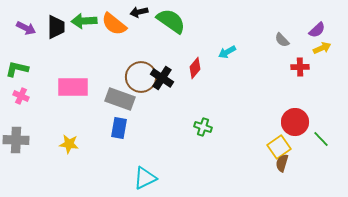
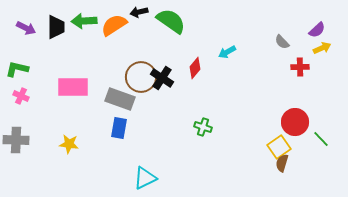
orange semicircle: moved 1 px down; rotated 108 degrees clockwise
gray semicircle: moved 2 px down
